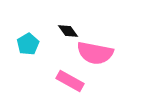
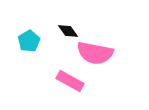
cyan pentagon: moved 1 px right, 3 px up
